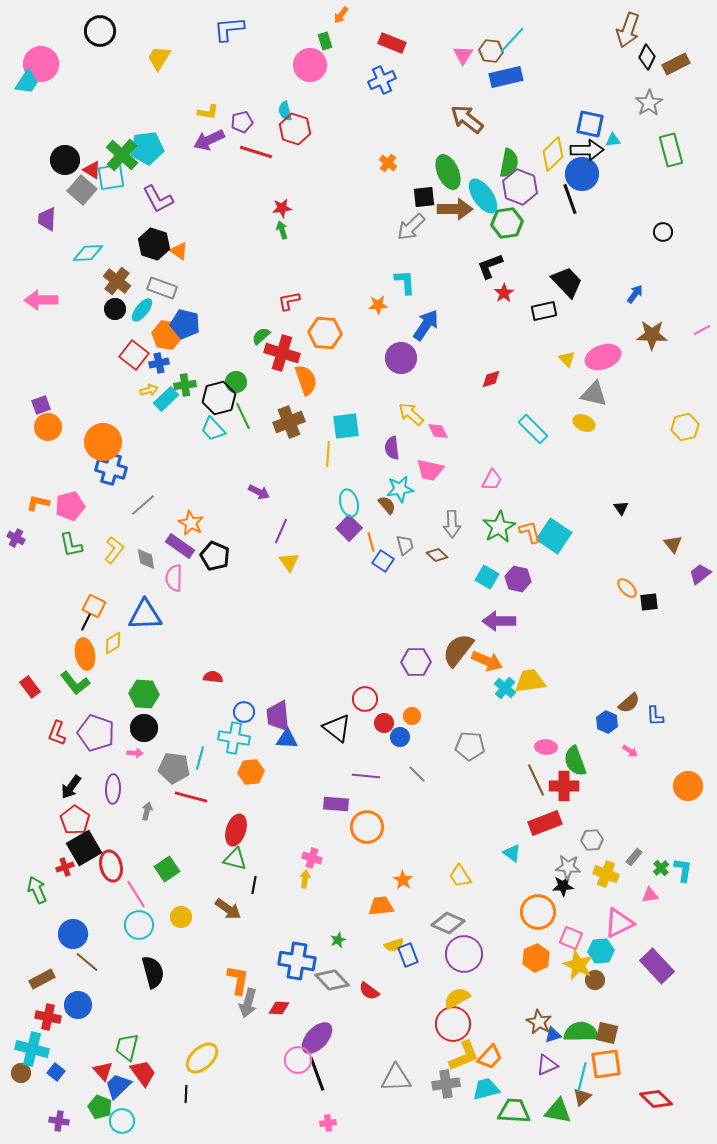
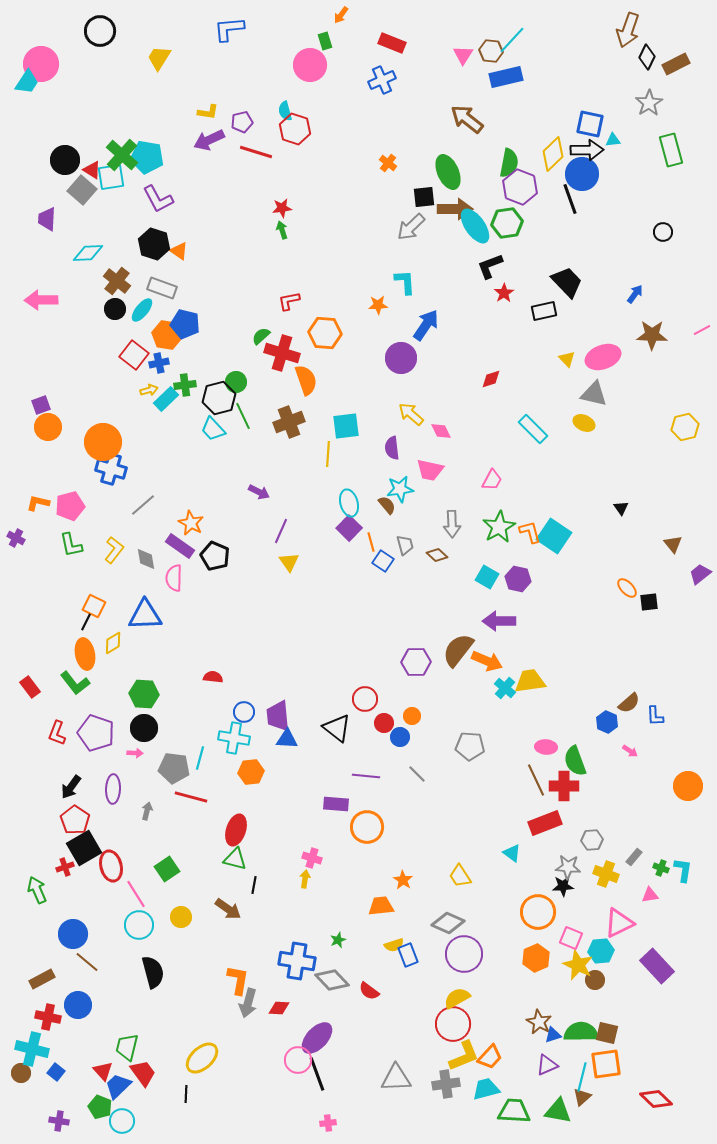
cyan pentagon at (147, 148): moved 9 px down; rotated 16 degrees clockwise
cyan ellipse at (483, 196): moved 8 px left, 30 px down
pink diamond at (438, 431): moved 3 px right
green cross at (661, 868): rotated 28 degrees counterclockwise
